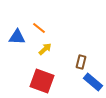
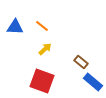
orange line: moved 3 px right, 2 px up
blue triangle: moved 2 px left, 10 px up
brown rectangle: rotated 64 degrees counterclockwise
